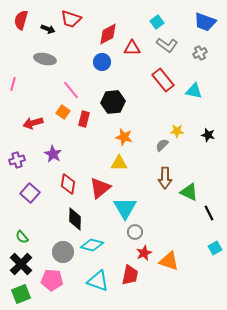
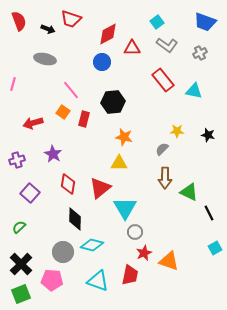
red semicircle at (21, 20): moved 2 px left, 1 px down; rotated 144 degrees clockwise
gray semicircle at (162, 145): moved 4 px down
green semicircle at (22, 237): moved 3 px left, 10 px up; rotated 88 degrees clockwise
